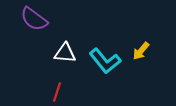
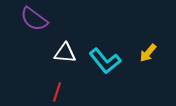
yellow arrow: moved 7 px right, 2 px down
